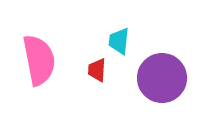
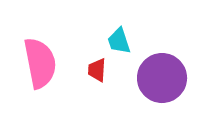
cyan trapezoid: rotated 24 degrees counterclockwise
pink semicircle: moved 1 px right, 3 px down
